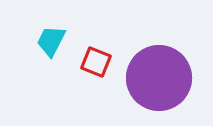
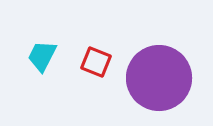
cyan trapezoid: moved 9 px left, 15 px down
